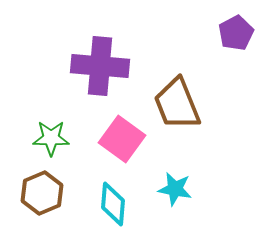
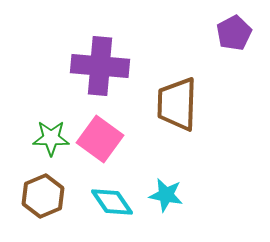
purple pentagon: moved 2 px left
brown trapezoid: rotated 24 degrees clockwise
pink square: moved 22 px left
cyan star: moved 9 px left, 6 px down
brown hexagon: moved 1 px right, 3 px down
cyan diamond: moved 1 px left, 2 px up; rotated 39 degrees counterclockwise
